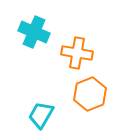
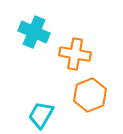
orange cross: moved 2 px left, 1 px down
orange hexagon: moved 1 px down
